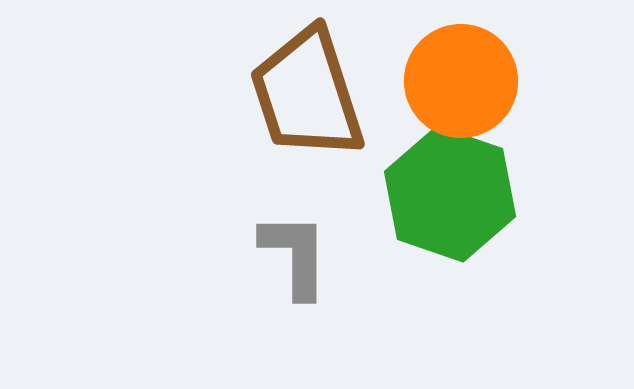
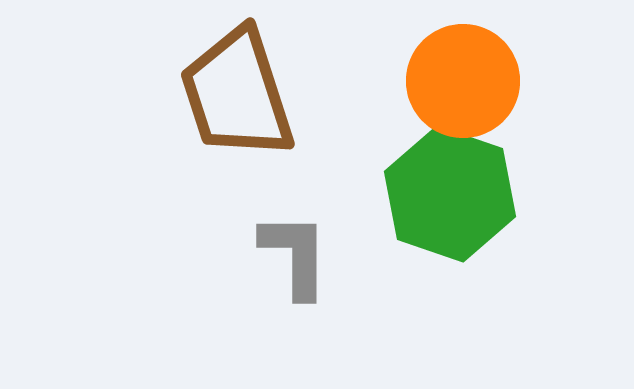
orange circle: moved 2 px right
brown trapezoid: moved 70 px left
